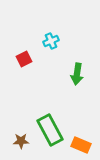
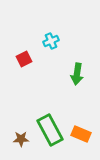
brown star: moved 2 px up
orange rectangle: moved 11 px up
